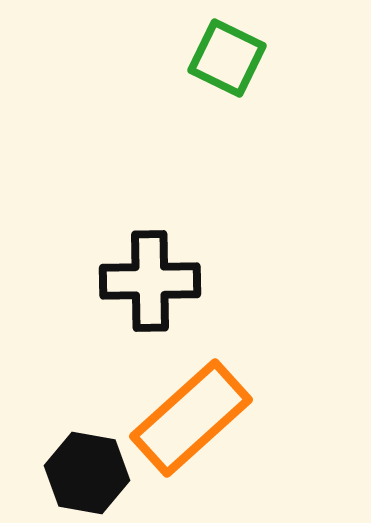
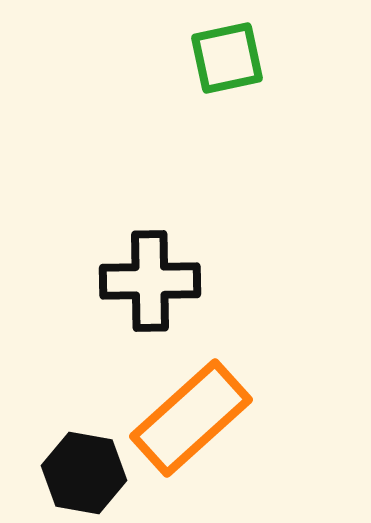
green square: rotated 38 degrees counterclockwise
black hexagon: moved 3 px left
